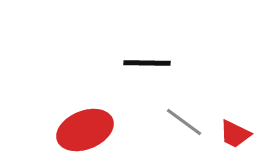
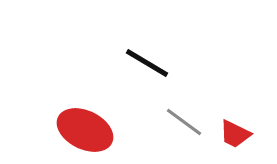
black line: rotated 30 degrees clockwise
red ellipse: rotated 48 degrees clockwise
